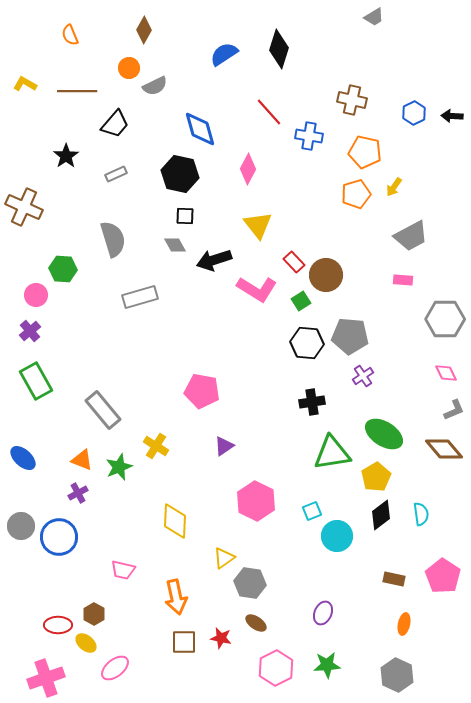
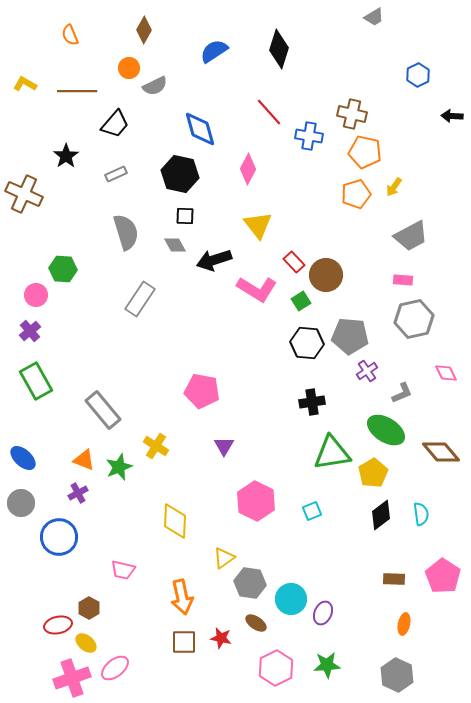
blue semicircle at (224, 54): moved 10 px left, 3 px up
brown cross at (352, 100): moved 14 px down
blue hexagon at (414, 113): moved 4 px right, 38 px up
brown cross at (24, 207): moved 13 px up
gray semicircle at (113, 239): moved 13 px right, 7 px up
gray rectangle at (140, 297): moved 2 px down; rotated 40 degrees counterclockwise
gray hexagon at (445, 319): moved 31 px left; rotated 12 degrees counterclockwise
purple cross at (363, 376): moved 4 px right, 5 px up
gray L-shape at (454, 410): moved 52 px left, 17 px up
green ellipse at (384, 434): moved 2 px right, 4 px up
purple triangle at (224, 446): rotated 25 degrees counterclockwise
brown diamond at (444, 449): moved 3 px left, 3 px down
orange triangle at (82, 460): moved 2 px right
yellow pentagon at (376, 477): moved 3 px left, 4 px up
gray circle at (21, 526): moved 23 px up
cyan circle at (337, 536): moved 46 px left, 63 px down
brown rectangle at (394, 579): rotated 10 degrees counterclockwise
orange arrow at (176, 597): moved 6 px right
brown hexagon at (94, 614): moved 5 px left, 6 px up
red ellipse at (58, 625): rotated 12 degrees counterclockwise
pink cross at (46, 678): moved 26 px right
